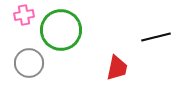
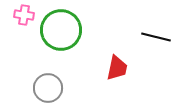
pink cross: rotated 18 degrees clockwise
black line: rotated 28 degrees clockwise
gray circle: moved 19 px right, 25 px down
